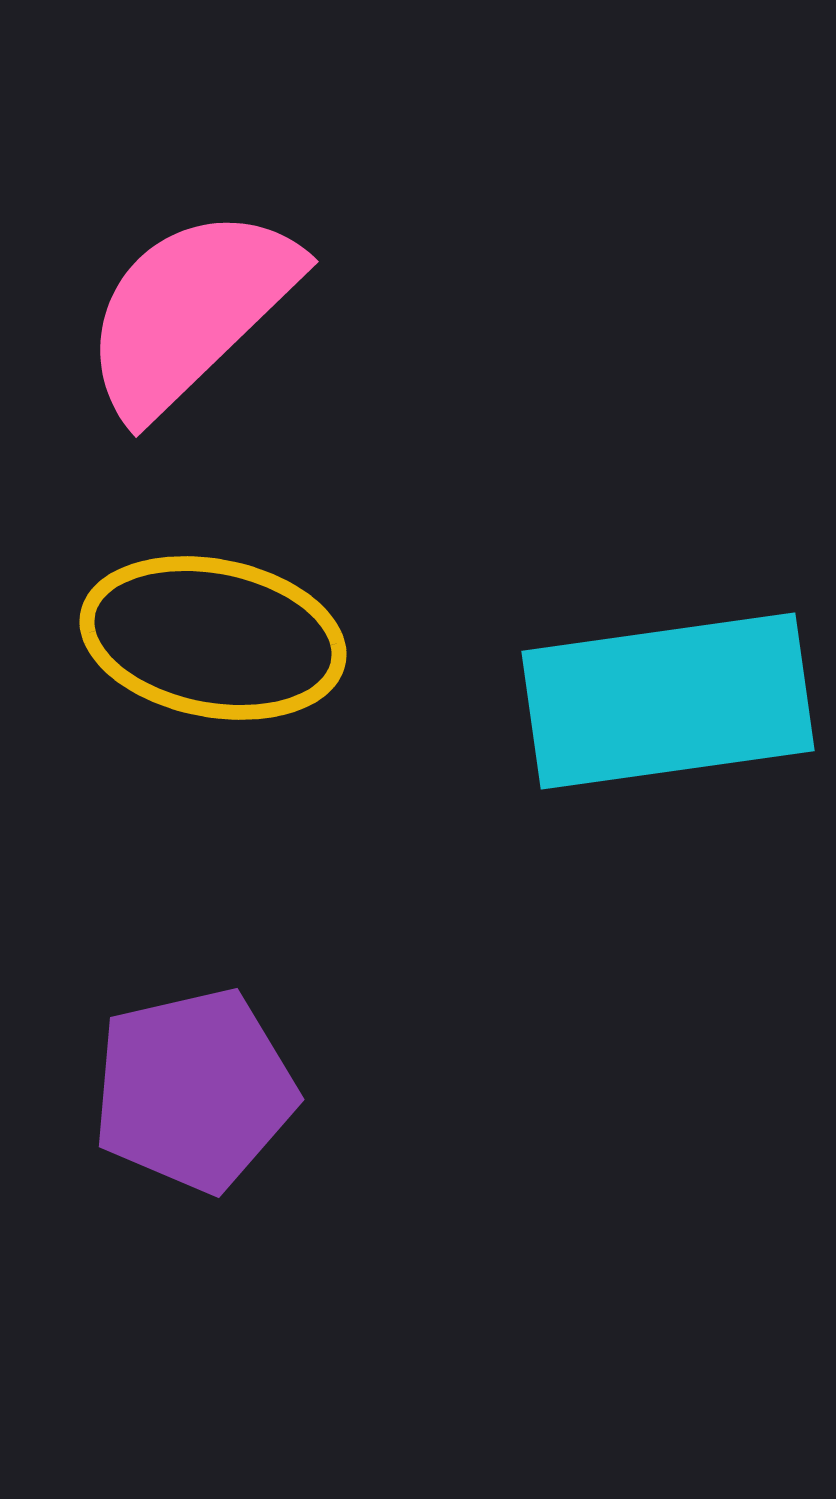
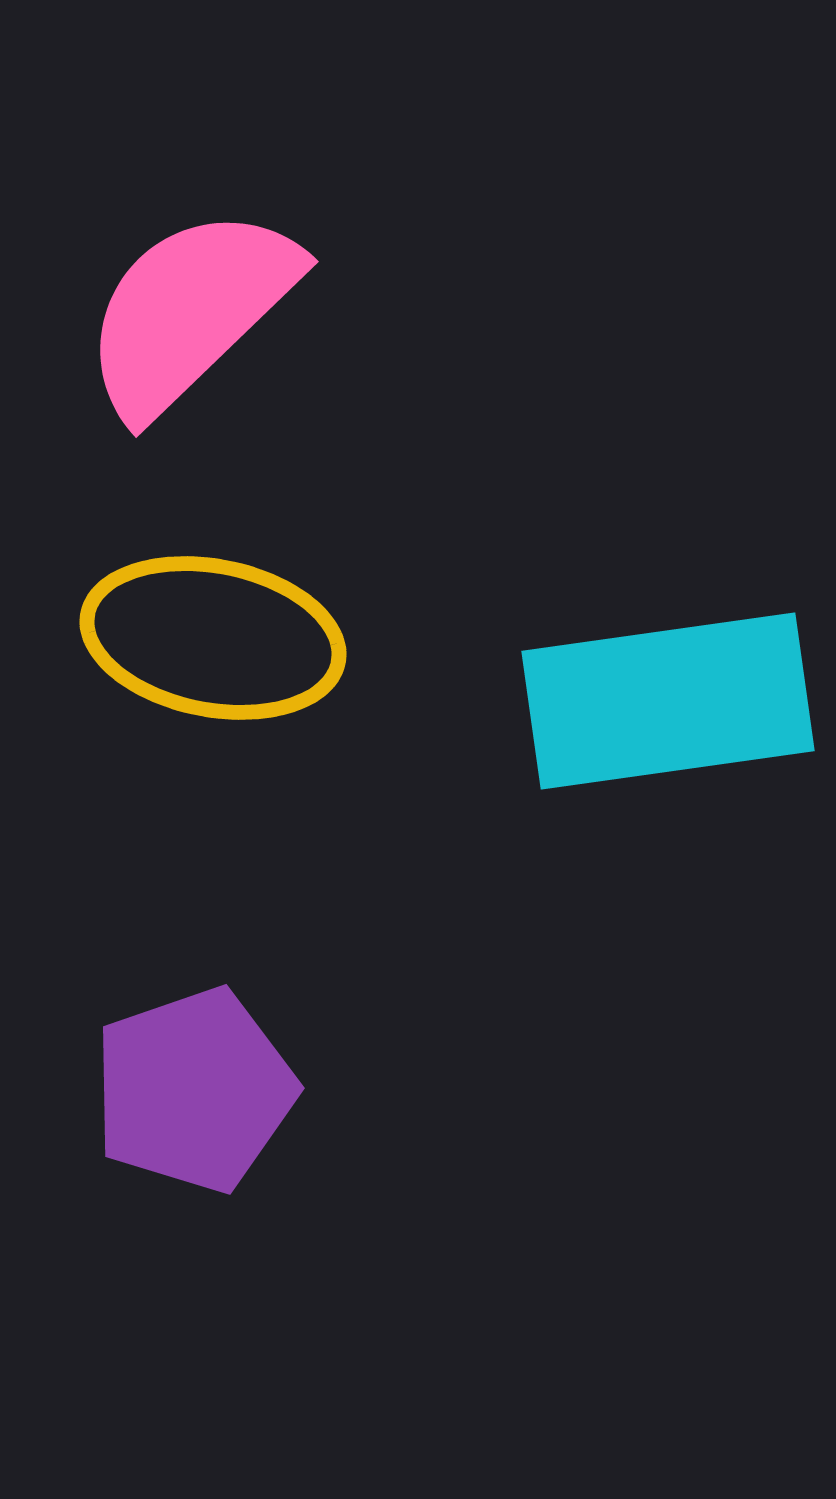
purple pentagon: rotated 6 degrees counterclockwise
